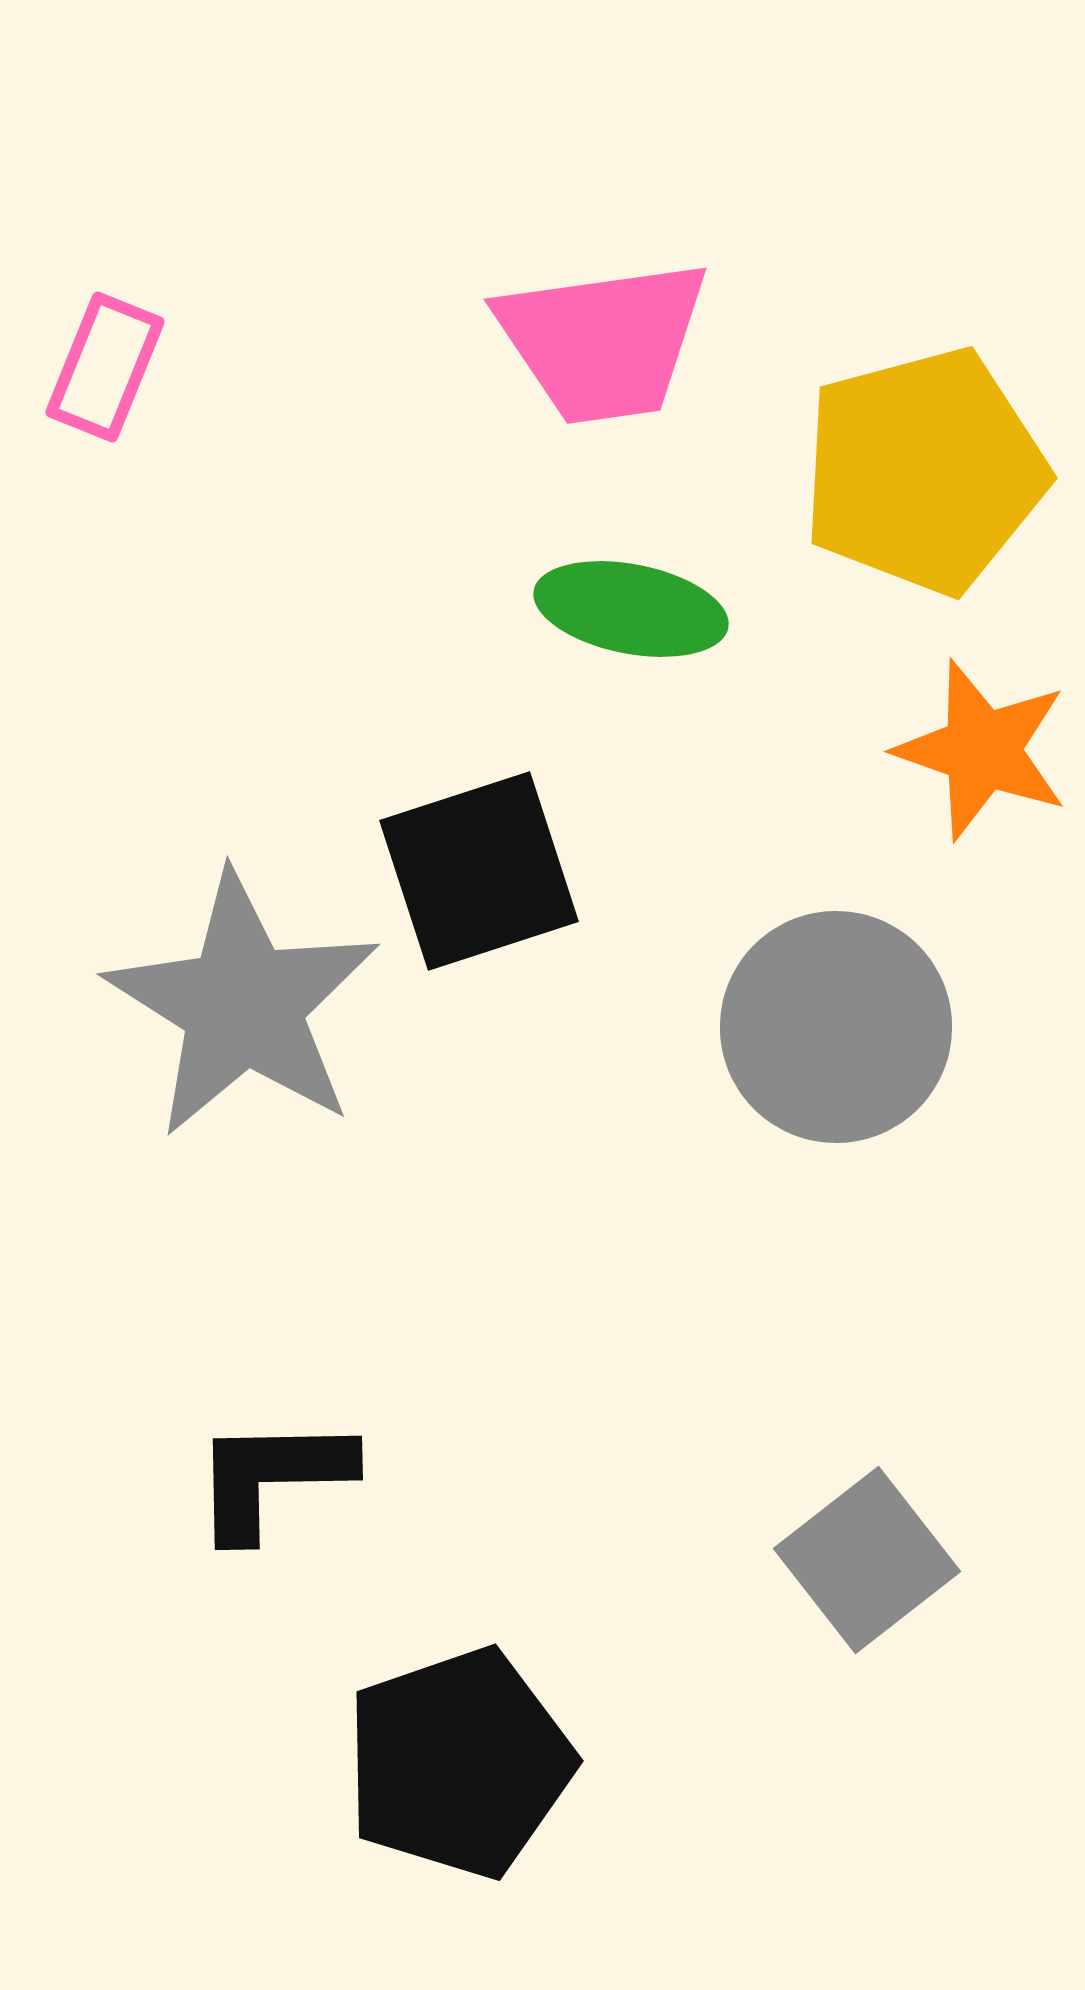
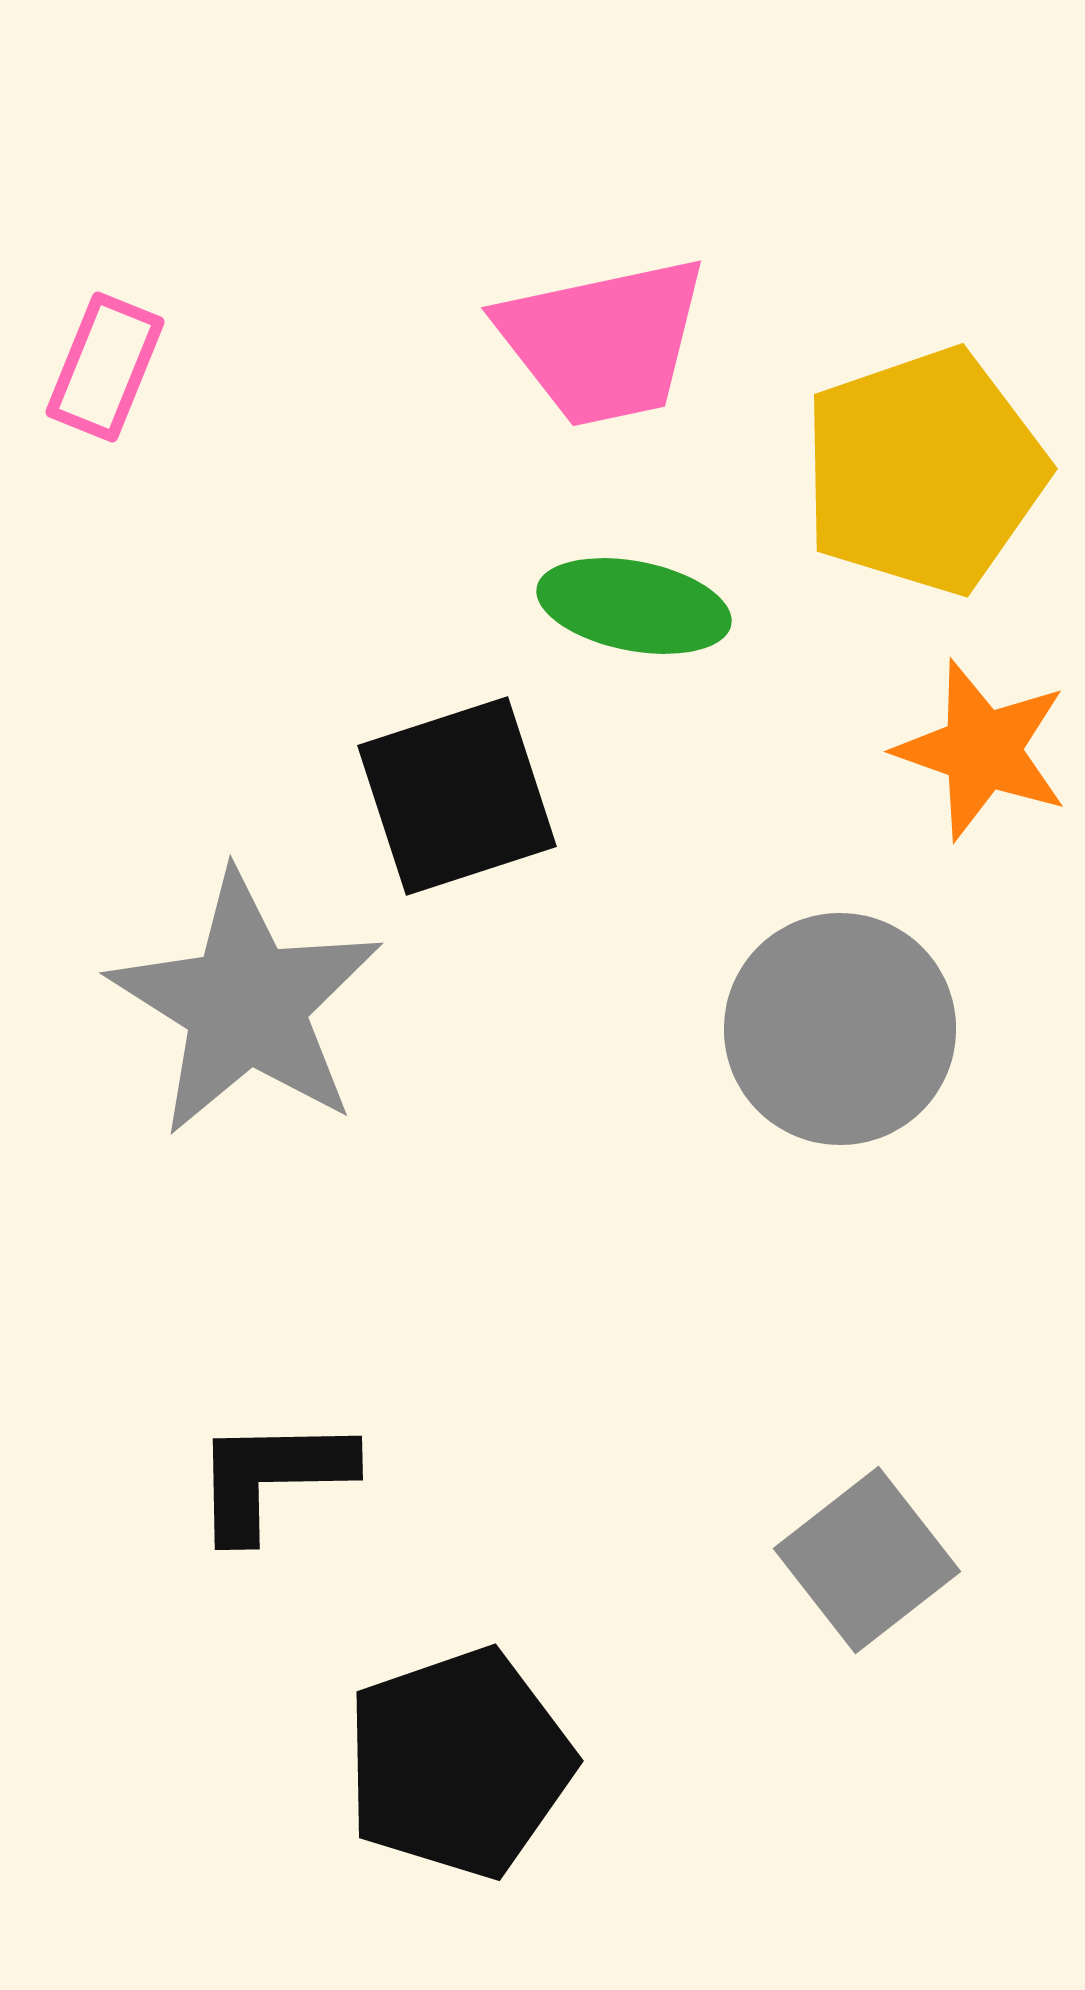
pink trapezoid: rotated 4 degrees counterclockwise
yellow pentagon: rotated 4 degrees counterclockwise
green ellipse: moved 3 px right, 3 px up
black square: moved 22 px left, 75 px up
gray star: moved 3 px right, 1 px up
gray circle: moved 4 px right, 2 px down
